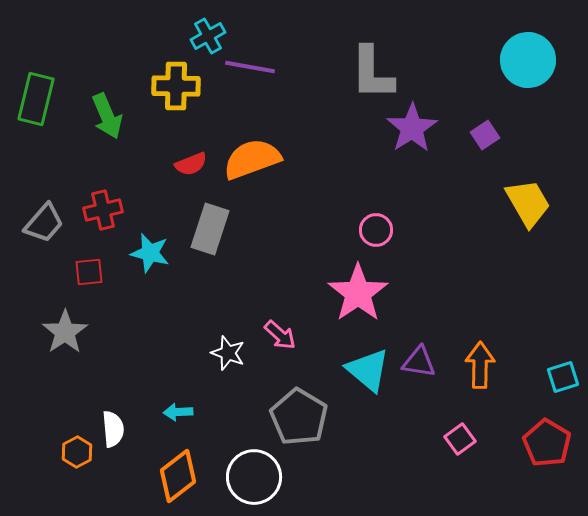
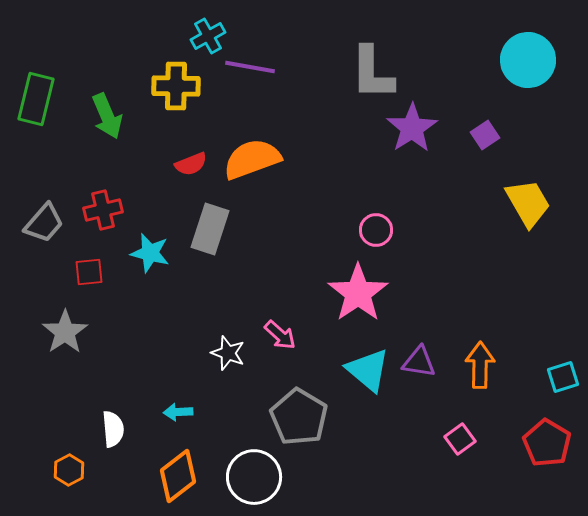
orange hexagon: moved 8 px left, 18 px down
